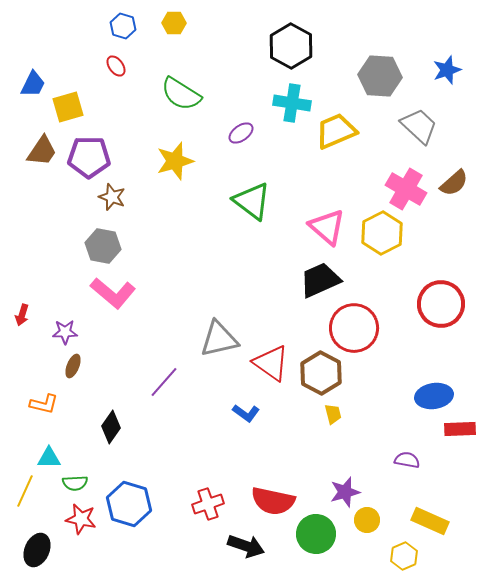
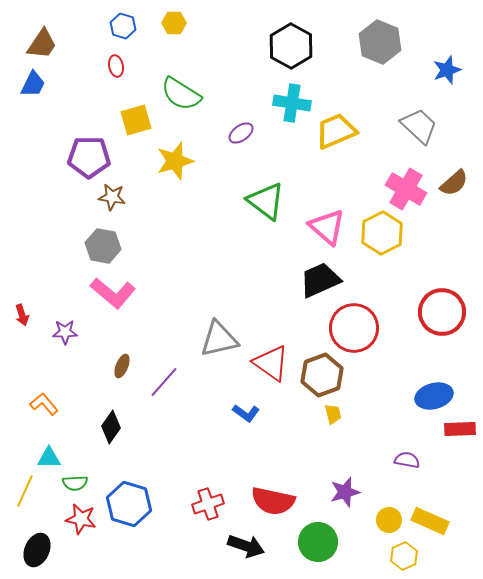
red ellipse at (116, 66): rotated 25 degrees clockwise
gray hexagon at (380, 76): moved 34 px up; rotated 18 degrees clockwise
yellow square at (68, 107): moved 68 px right, 13 px down
brown trapezoid at (42, 151): moved 107 px up
brown star at (112, 197): rotated 12 degrees counterclockwise
green triangle at (252, 201): moved 14 px right
red circle at (441, 304): moved 1 px right, 8 px down
red arrow at (22, 315): rotated 35 degrees counterclockwise
brown ellipse at (73, 366): moved 49 px right
brown hexagon at (321, 373): moved 1 px right, 2 px down; rotated 12 degrees clockwise
blue ellipse at (434, 396): rotated 6 degrees counterclockwise
orange L-shape at (44, 404): rotated 144 degrees counterclockwise
yellow circle at (367, 520): moved 22 px right
green circle at (316, 534): moved 2 px right, 8 px down
